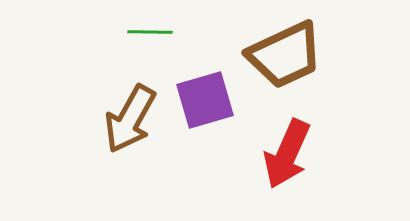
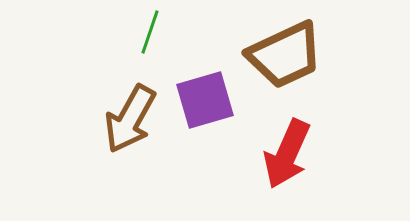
green line: rotated 72 degrees counterclockwise
